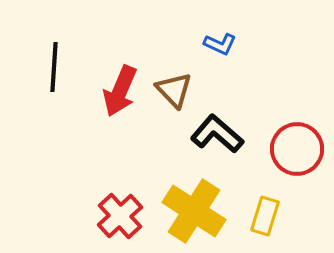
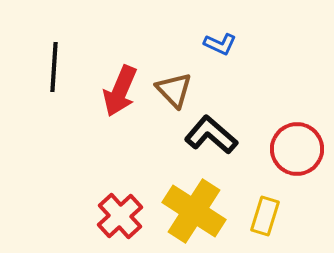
black L-shape: moved 6 px left, 1 px down
